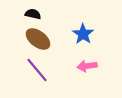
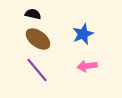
blue star: rotated 15 degrees clockwise
